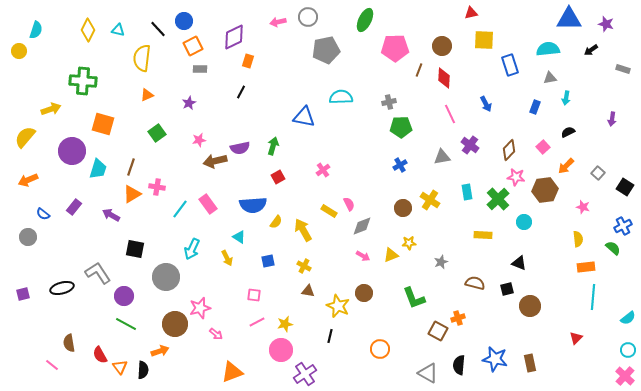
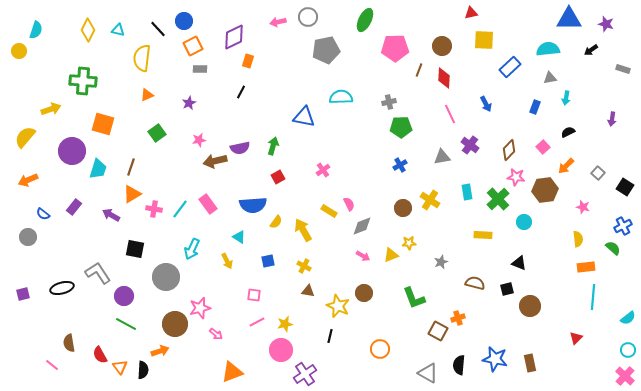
blue rectangle at (510, 65): moved 2 px down; rotated 65 degrees clockwise
pink cross at (157, 187): moved 3 px left, 22 px down
yellow arrow at (227, 258): moved 3 px down
